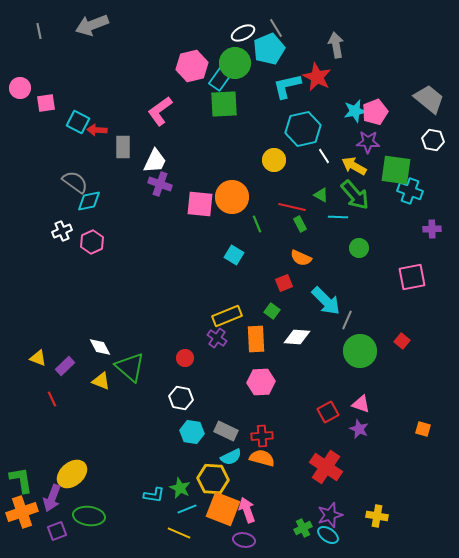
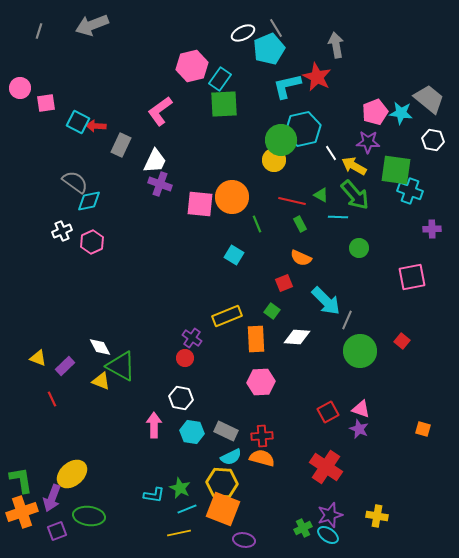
gray line at (39, 31): rotated 28 degrees clockwise
green circle at (235, 63): moved 46 px right, 77 px down
cyan star at (355, 111): moved 46 px right, 2 px down; rotated 20 degrees clockwise
red arrow at (97, 130): moved 1 px left, 4 px up
gray rectangle at (123, 147): moved 2 px left, 2 px up; rotated 25 degrees clockwise
white line at (324, 156): moved 7 px right, 3 px up
red line at (292, 207): moved 6 px up
purple cross at (217, 338): moved 25 px left
green triangle at (130, 367): moved 9 px left, 1 px up; rotated 12 degrees counterclockwise
pink triangle at (361, 404): moved 5 px down
yellow hexagon at (213, 479): moved 9 px right, 4 px down
pink arrow at (247, 510): moved 93 px left, 85 px up; rotated 20 degrees clockwise
yellow line at (179, 533): rotated 35 degrees counterclockwise
